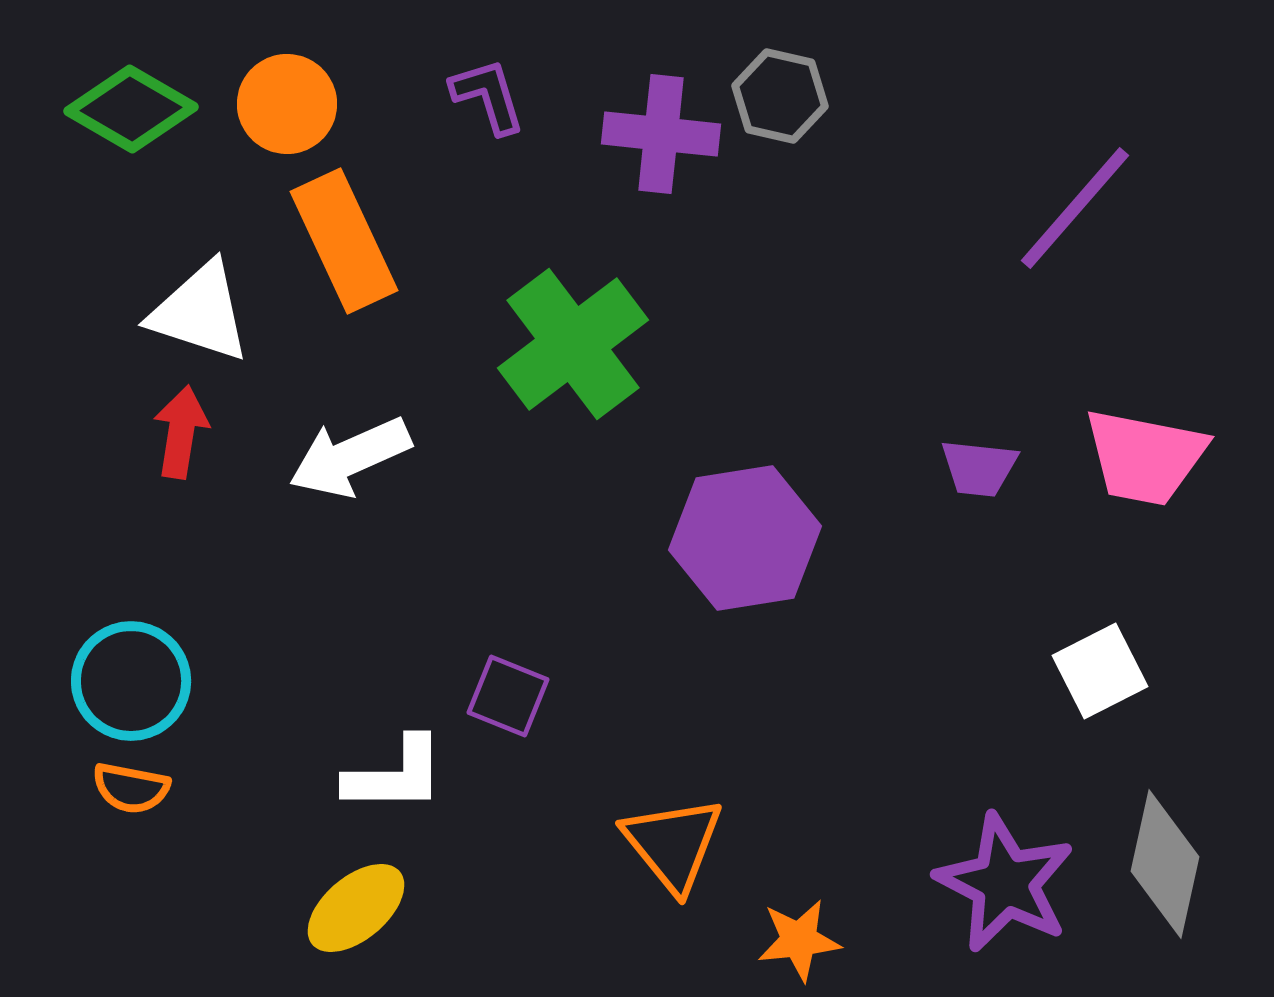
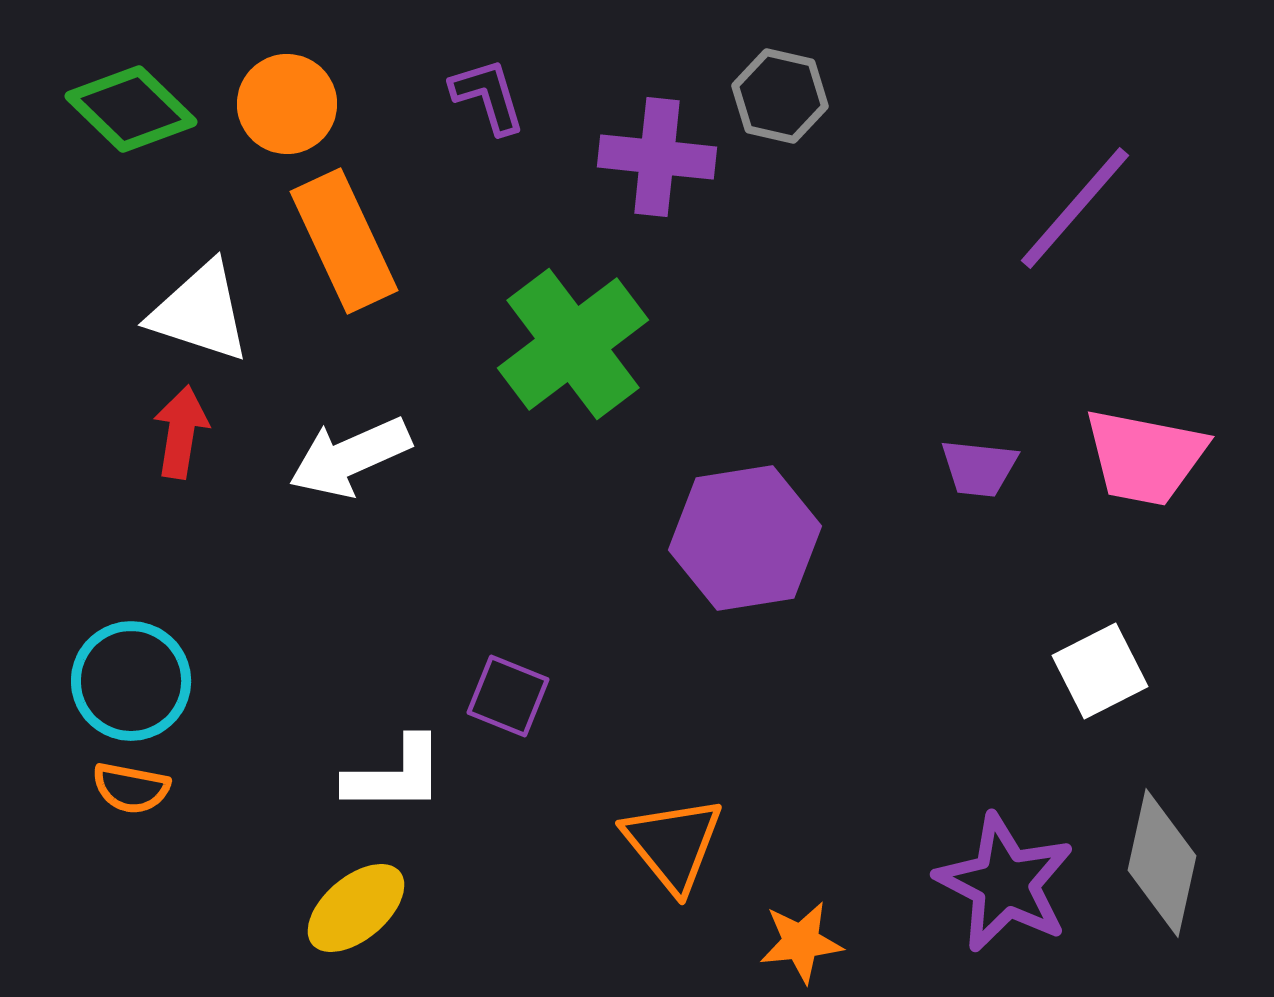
green diamond: rotated 14 degrees clockwise
purple cross: moved 4 px left, 23 px down
gray diamond: moved 3 px left, 1 px up
orange star: moved 2 px right, 2 px down
